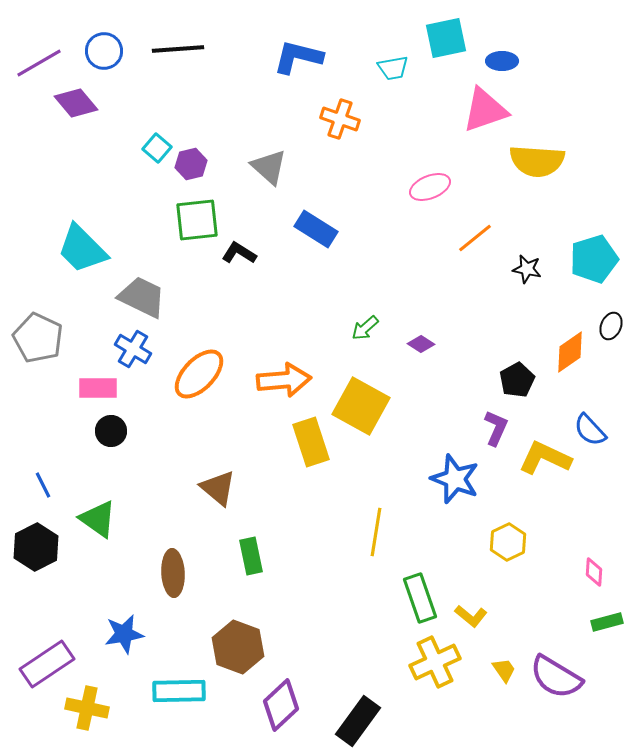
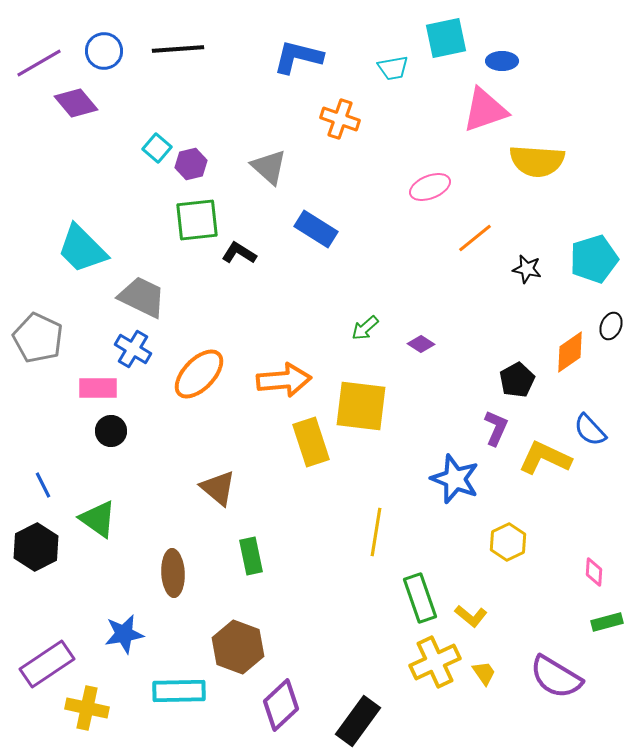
yellow square at (361, 406): rotated 22 degrees counterclockwise
yellow trapezoid at (504, 670): moved 20 px left, 3 px down
